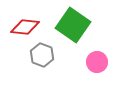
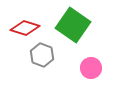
red diamond: moved 1 px down; rotated 12 degrees clockwise
pink circle: moved 6 px left, 6 px down
